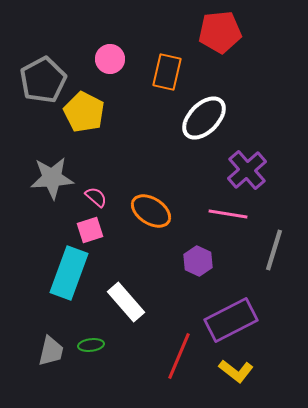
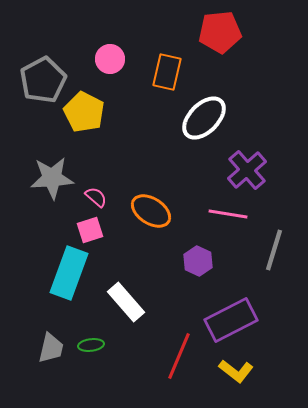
gray trapezoid: moved 3 px up
